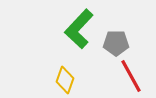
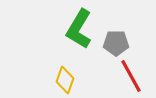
green L-shape: rotated 12 degrees counterclockwise
